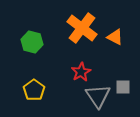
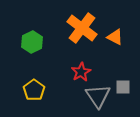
green hexagon: rotated 20 degrees clockwise
